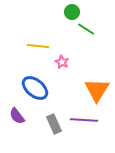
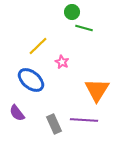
green line: moved 2 px left, 1 px up; rotated 18 degrees counterclockwise
yellow line: rotated 50 degrees counterclockwise
blue ellipse: moved 4 px left, 8 px up
purple semicircle: moved 3 px up
